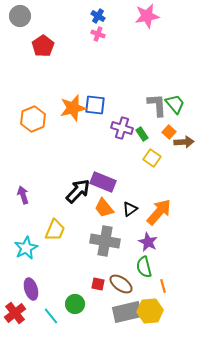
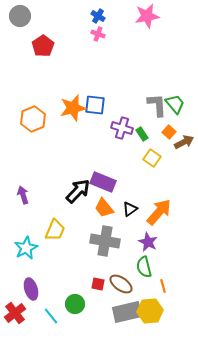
brown arrow: rotated 24 degrees counterclockwise
